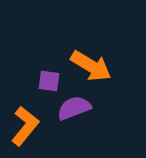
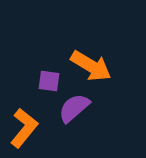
purple semicircle: rotated 20 degrees counterclockwise
orange L-shape: moved 1 px left, 2 px down
